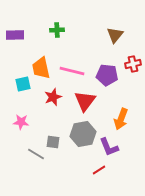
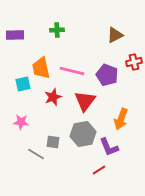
brown triangle: rotated 24 degrees clockwise
red cross: moved 1 px right, 2 px up
purple pentagon: rotated 15 degrees clockwise
